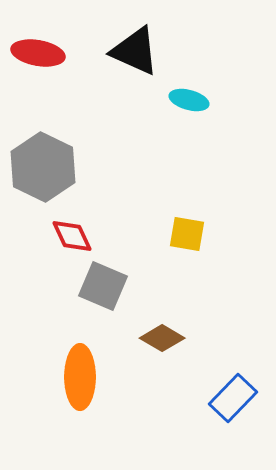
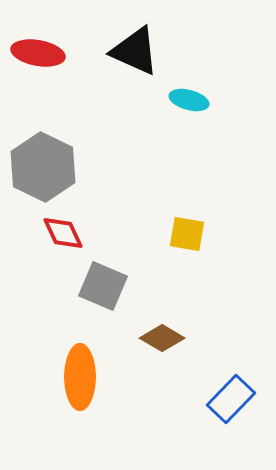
red diamond: moved 9 px left, 3 px up
blue rectangle: moved 2 px left, 1 px down
